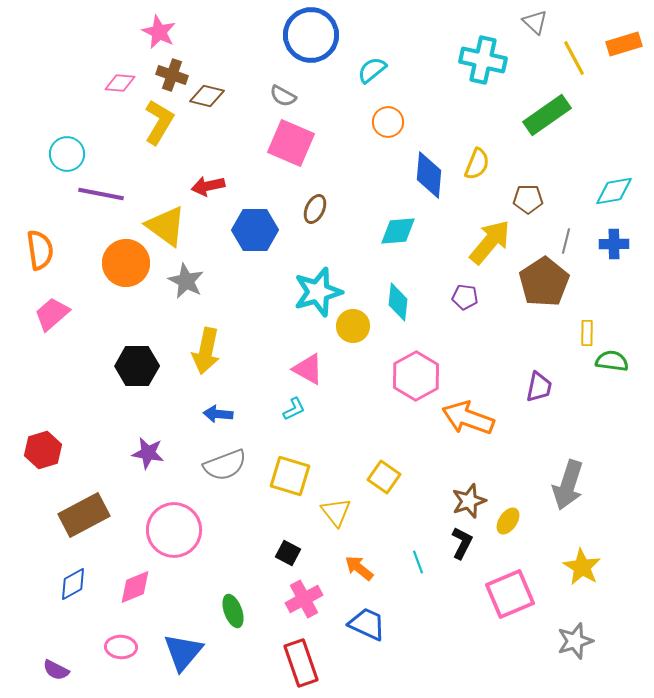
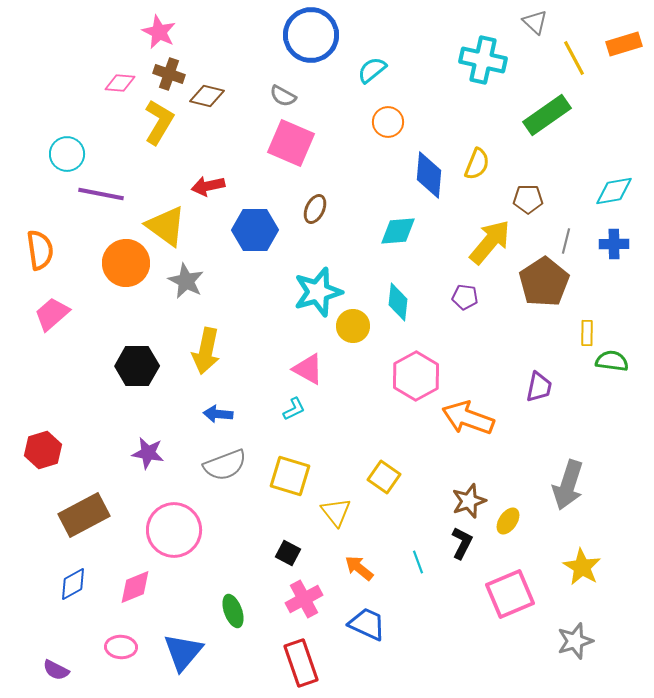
brown cross at (172, 75): moved 3 px left, 1 px up
